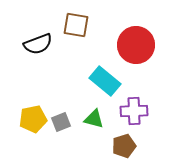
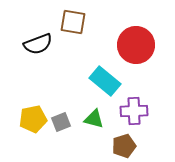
brown square: moved 3 px left, 3 px up
